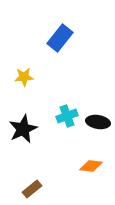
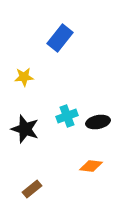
black ellipse: rotated 20 degrees counterclockwise
black star: moved 2 px right; rotated 28 degrees counterclockwise
